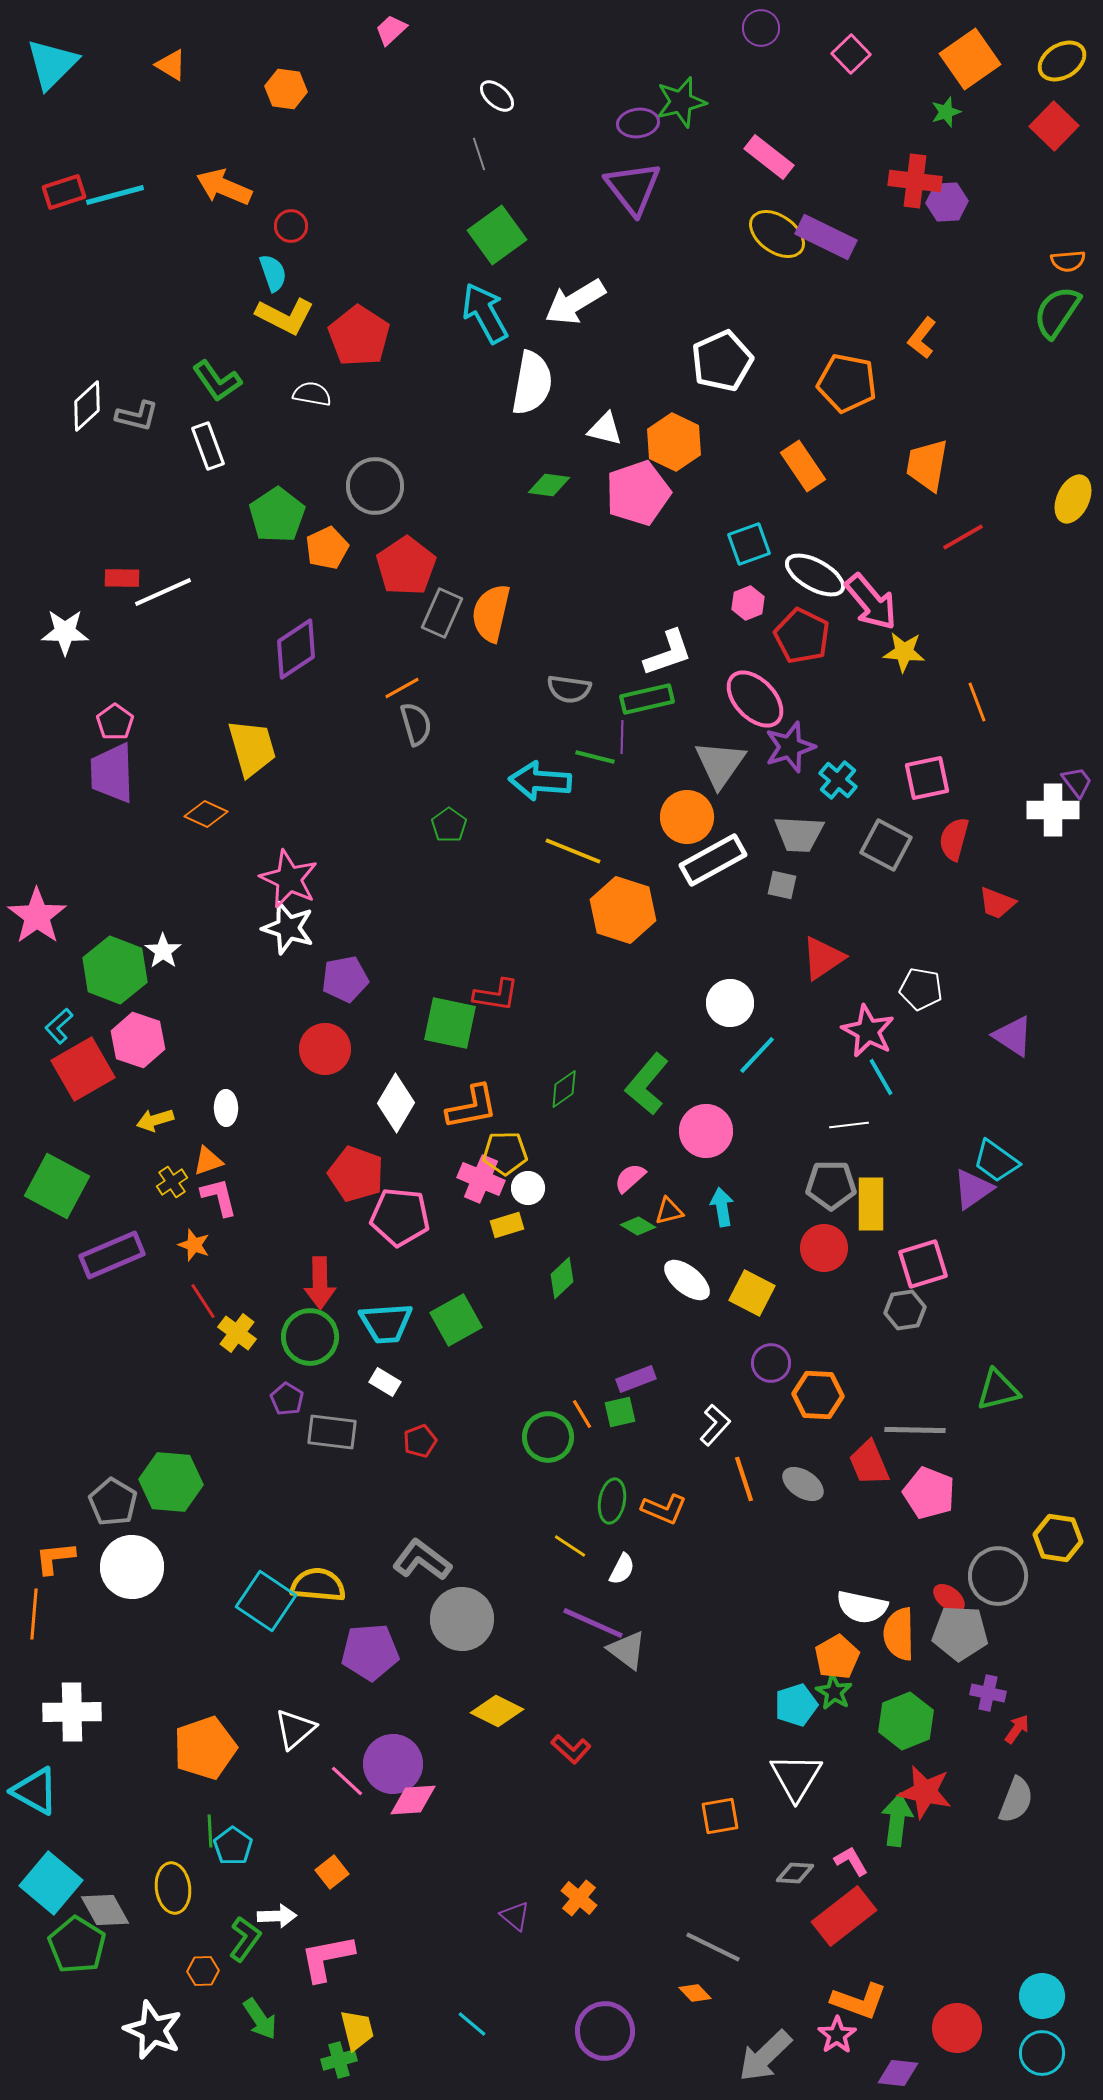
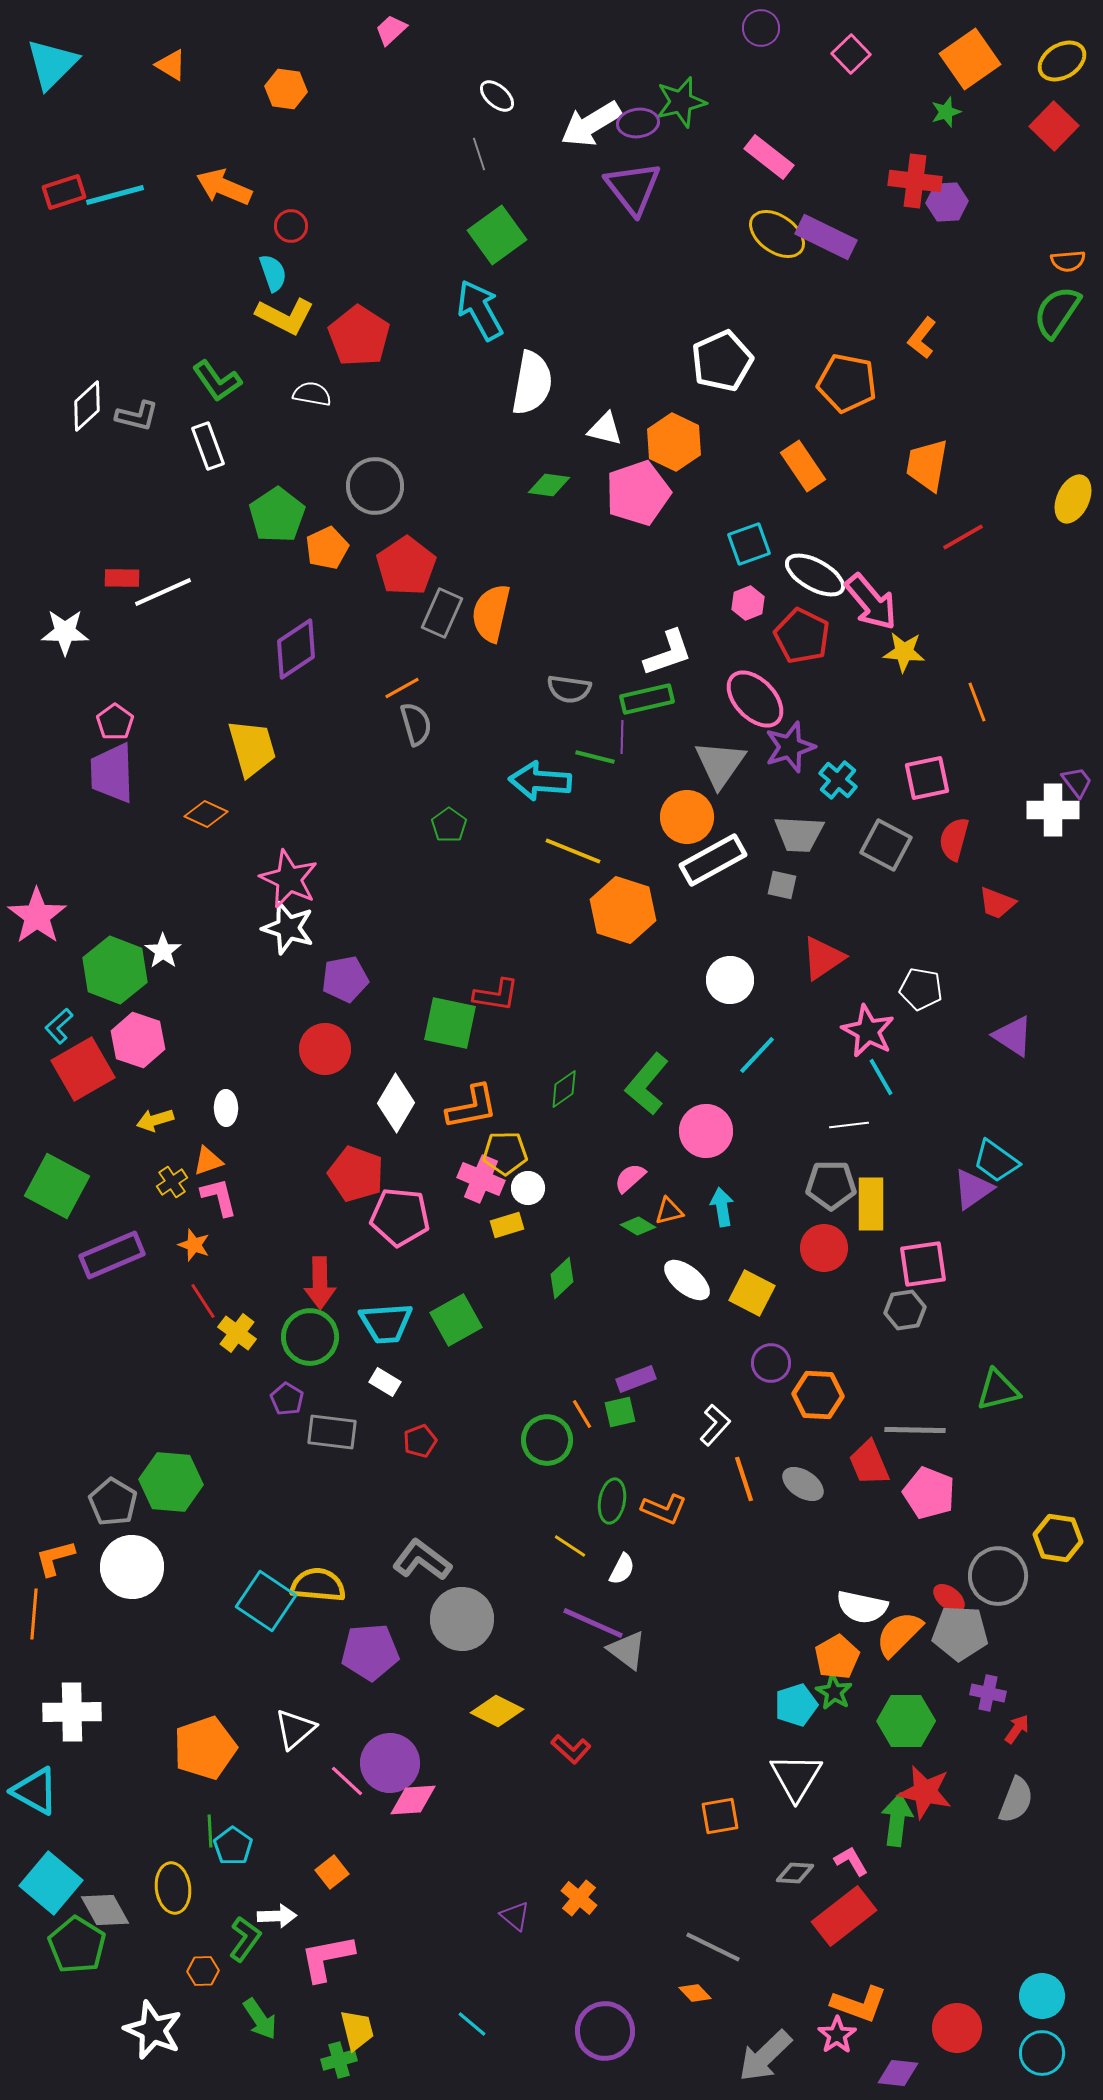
white arrow at (575, 302): moved 16 px right, 178 px up
cyan arrow at (485, 313): moved 5 px left, 3 px up
white circle at (730, 1003): moved 23 px up
pink square at (923, 1264): rotated 9 degrees clockwise
green circle at (548, 1437): moved 1 px left, 3 px down
orange L-shape at (55, 1558): rotated 9 degrees counterclockwise
orange semicircle at (899, 1634): rotated 46 degrees clockwise
green hexagon at (906, 1721): rotated 22 degrees clockwise
purple circle at (393, 1764): moved 3 px left, 1 px up
orange L-shape at (859, 2001): moved 3 px down
